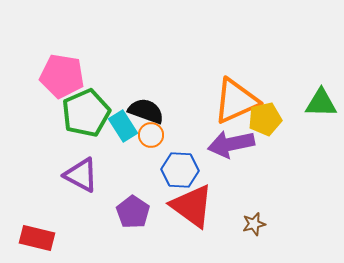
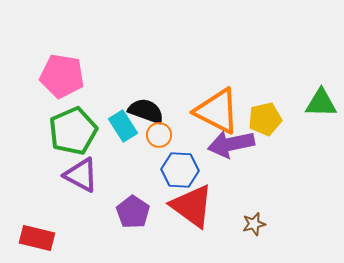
orange triangle: moved 19 px left, 10 px down; rotated 51 degrees clockwise
green pentagon: moved 13 px left, 18 px down
orange circle: moved 8 px right
